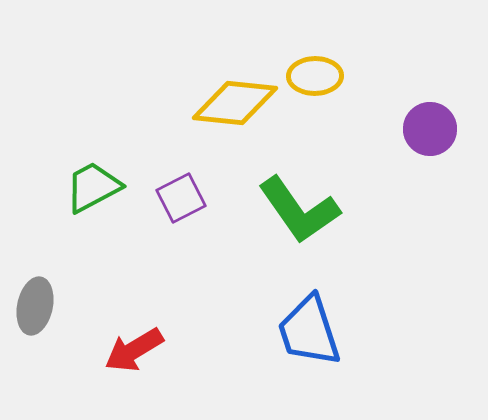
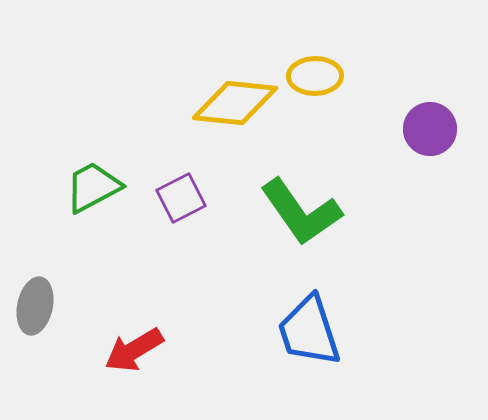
green L-shape: moved 2 px right, 2 px down
